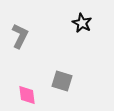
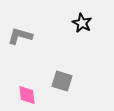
gray L-shape: rotated 100 degrees counterclockwise
